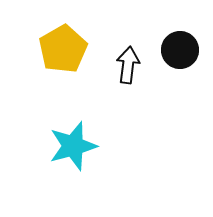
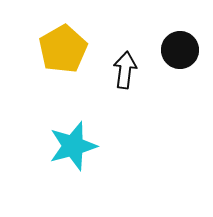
black arrow: moved 3 px left, 5 px down
